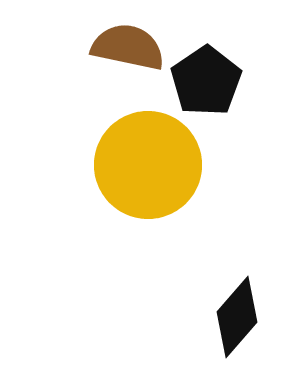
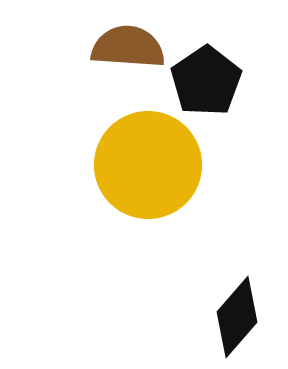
brown semicircle: rotated 8 degrees counterclockwise
